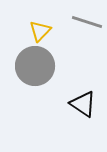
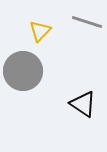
gray circle: moved 12 px left, 5 px down
